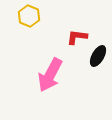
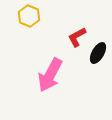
red L-shape: rotated 35 degrees counterclockwise
black ellipse: moved 3 px up
